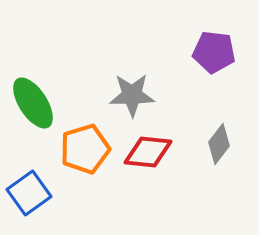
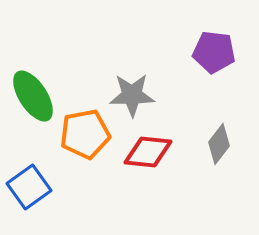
green ellipse: moved 7 px up
orange pentagon: moved 15 px up; rotated 6 degrees clockwise
blue square: moved 6 px up
